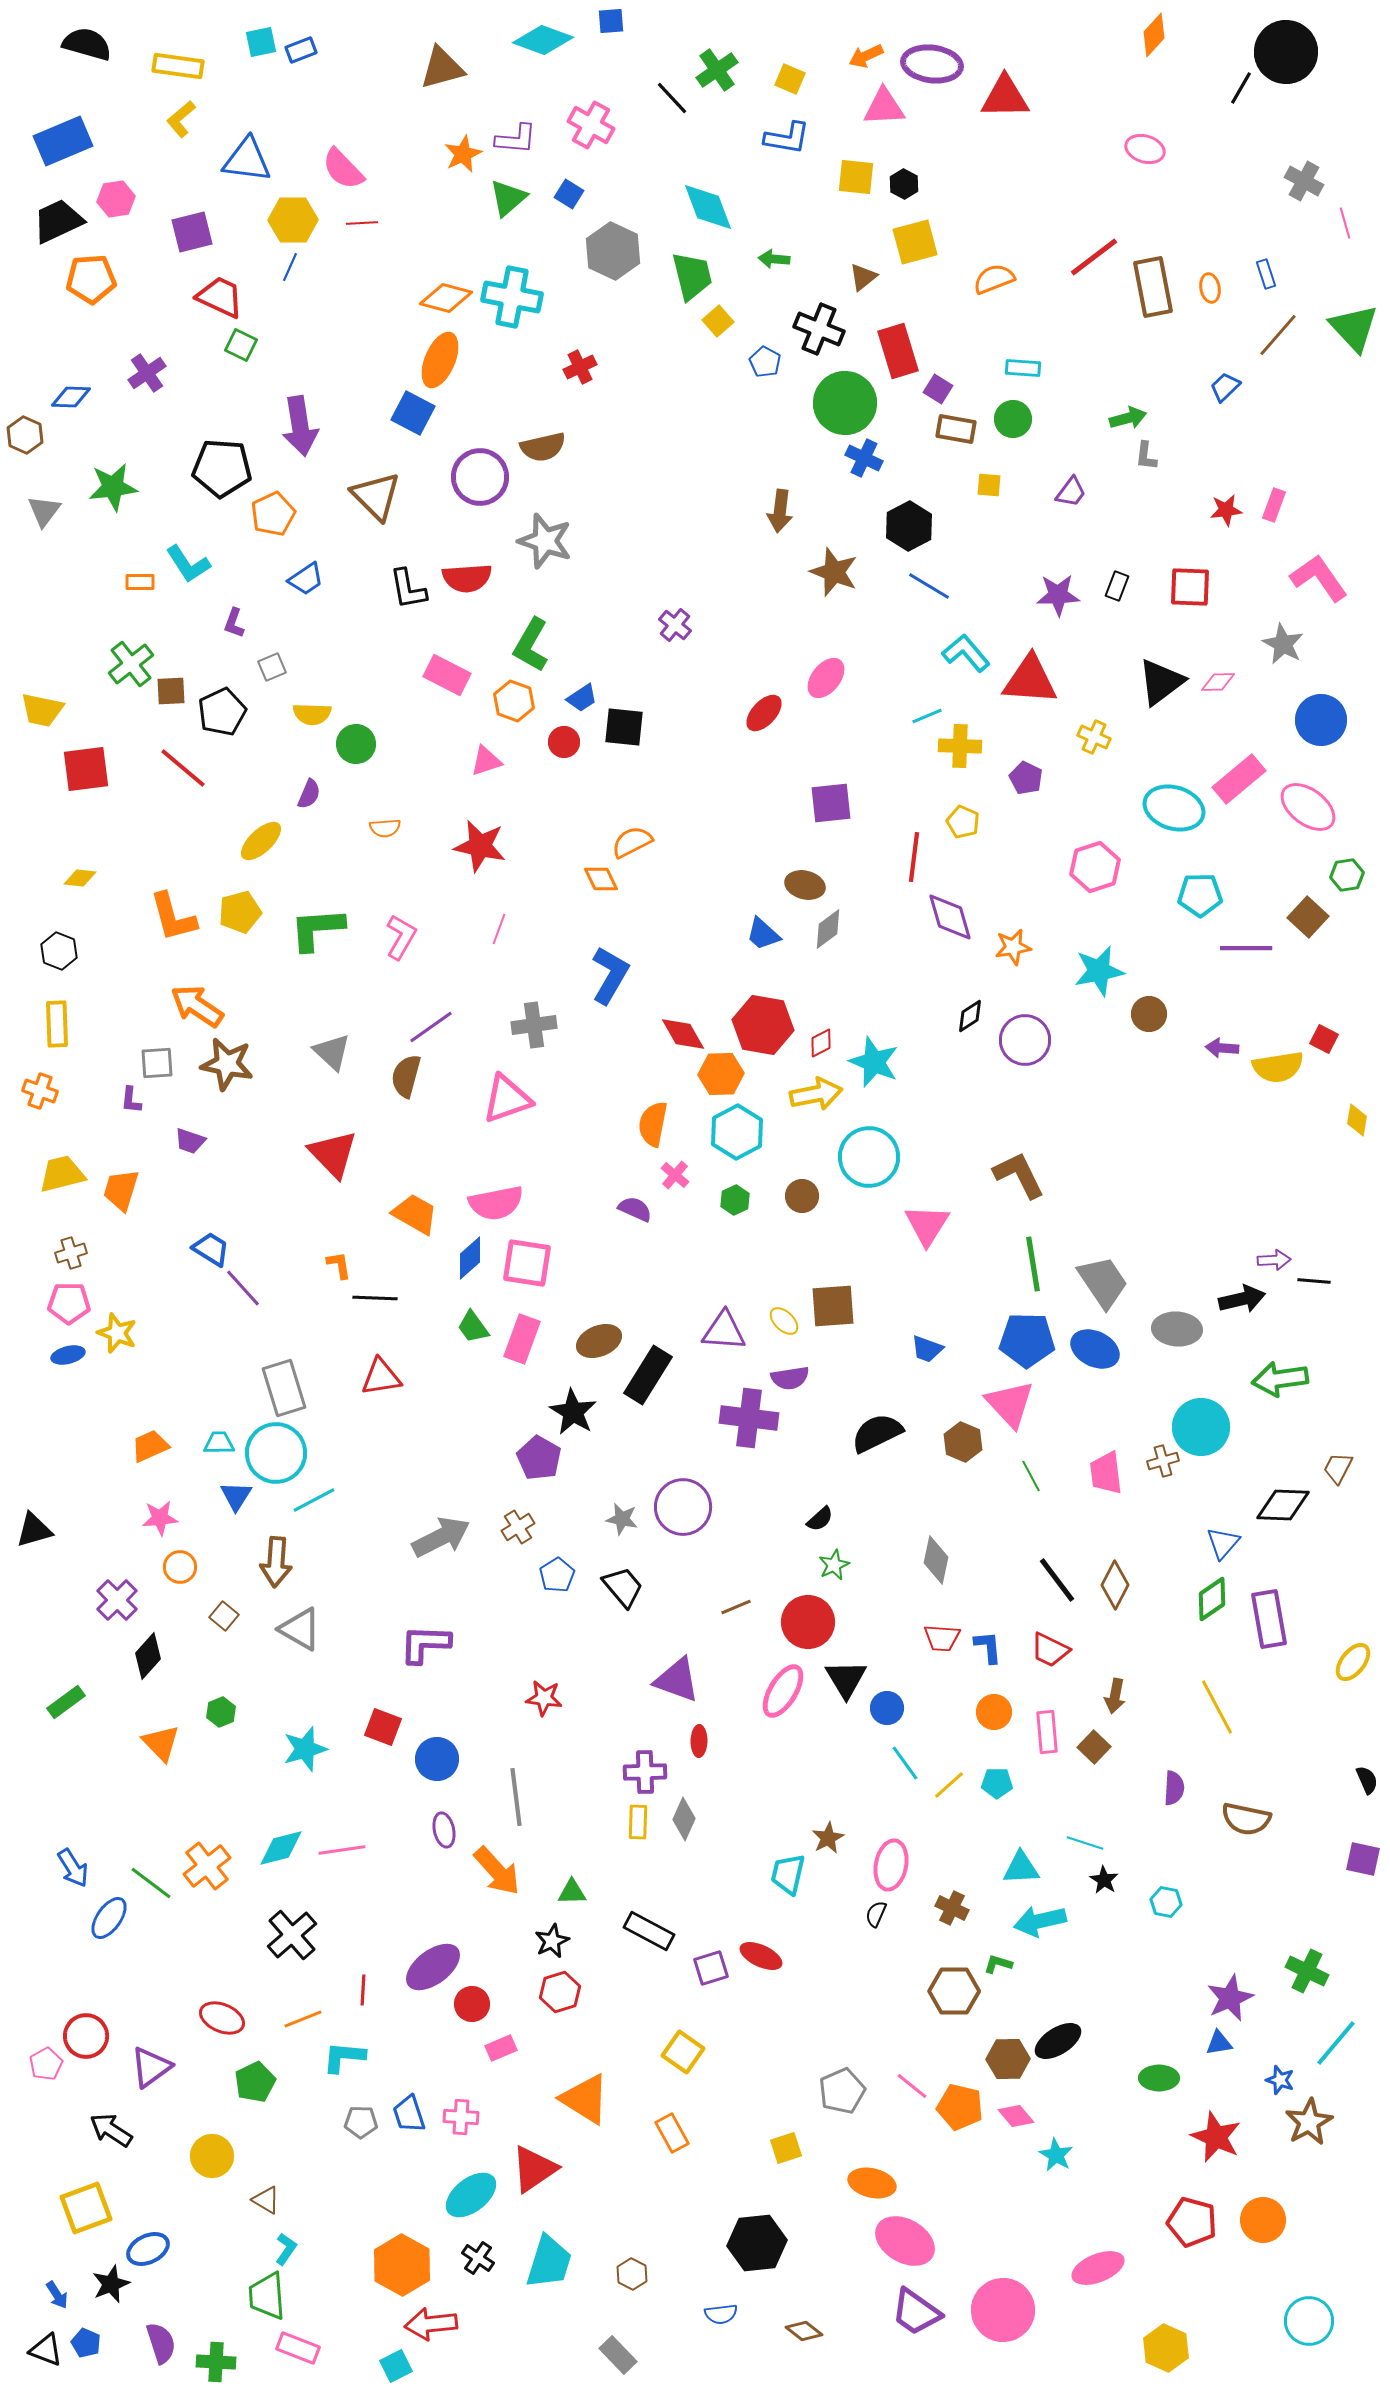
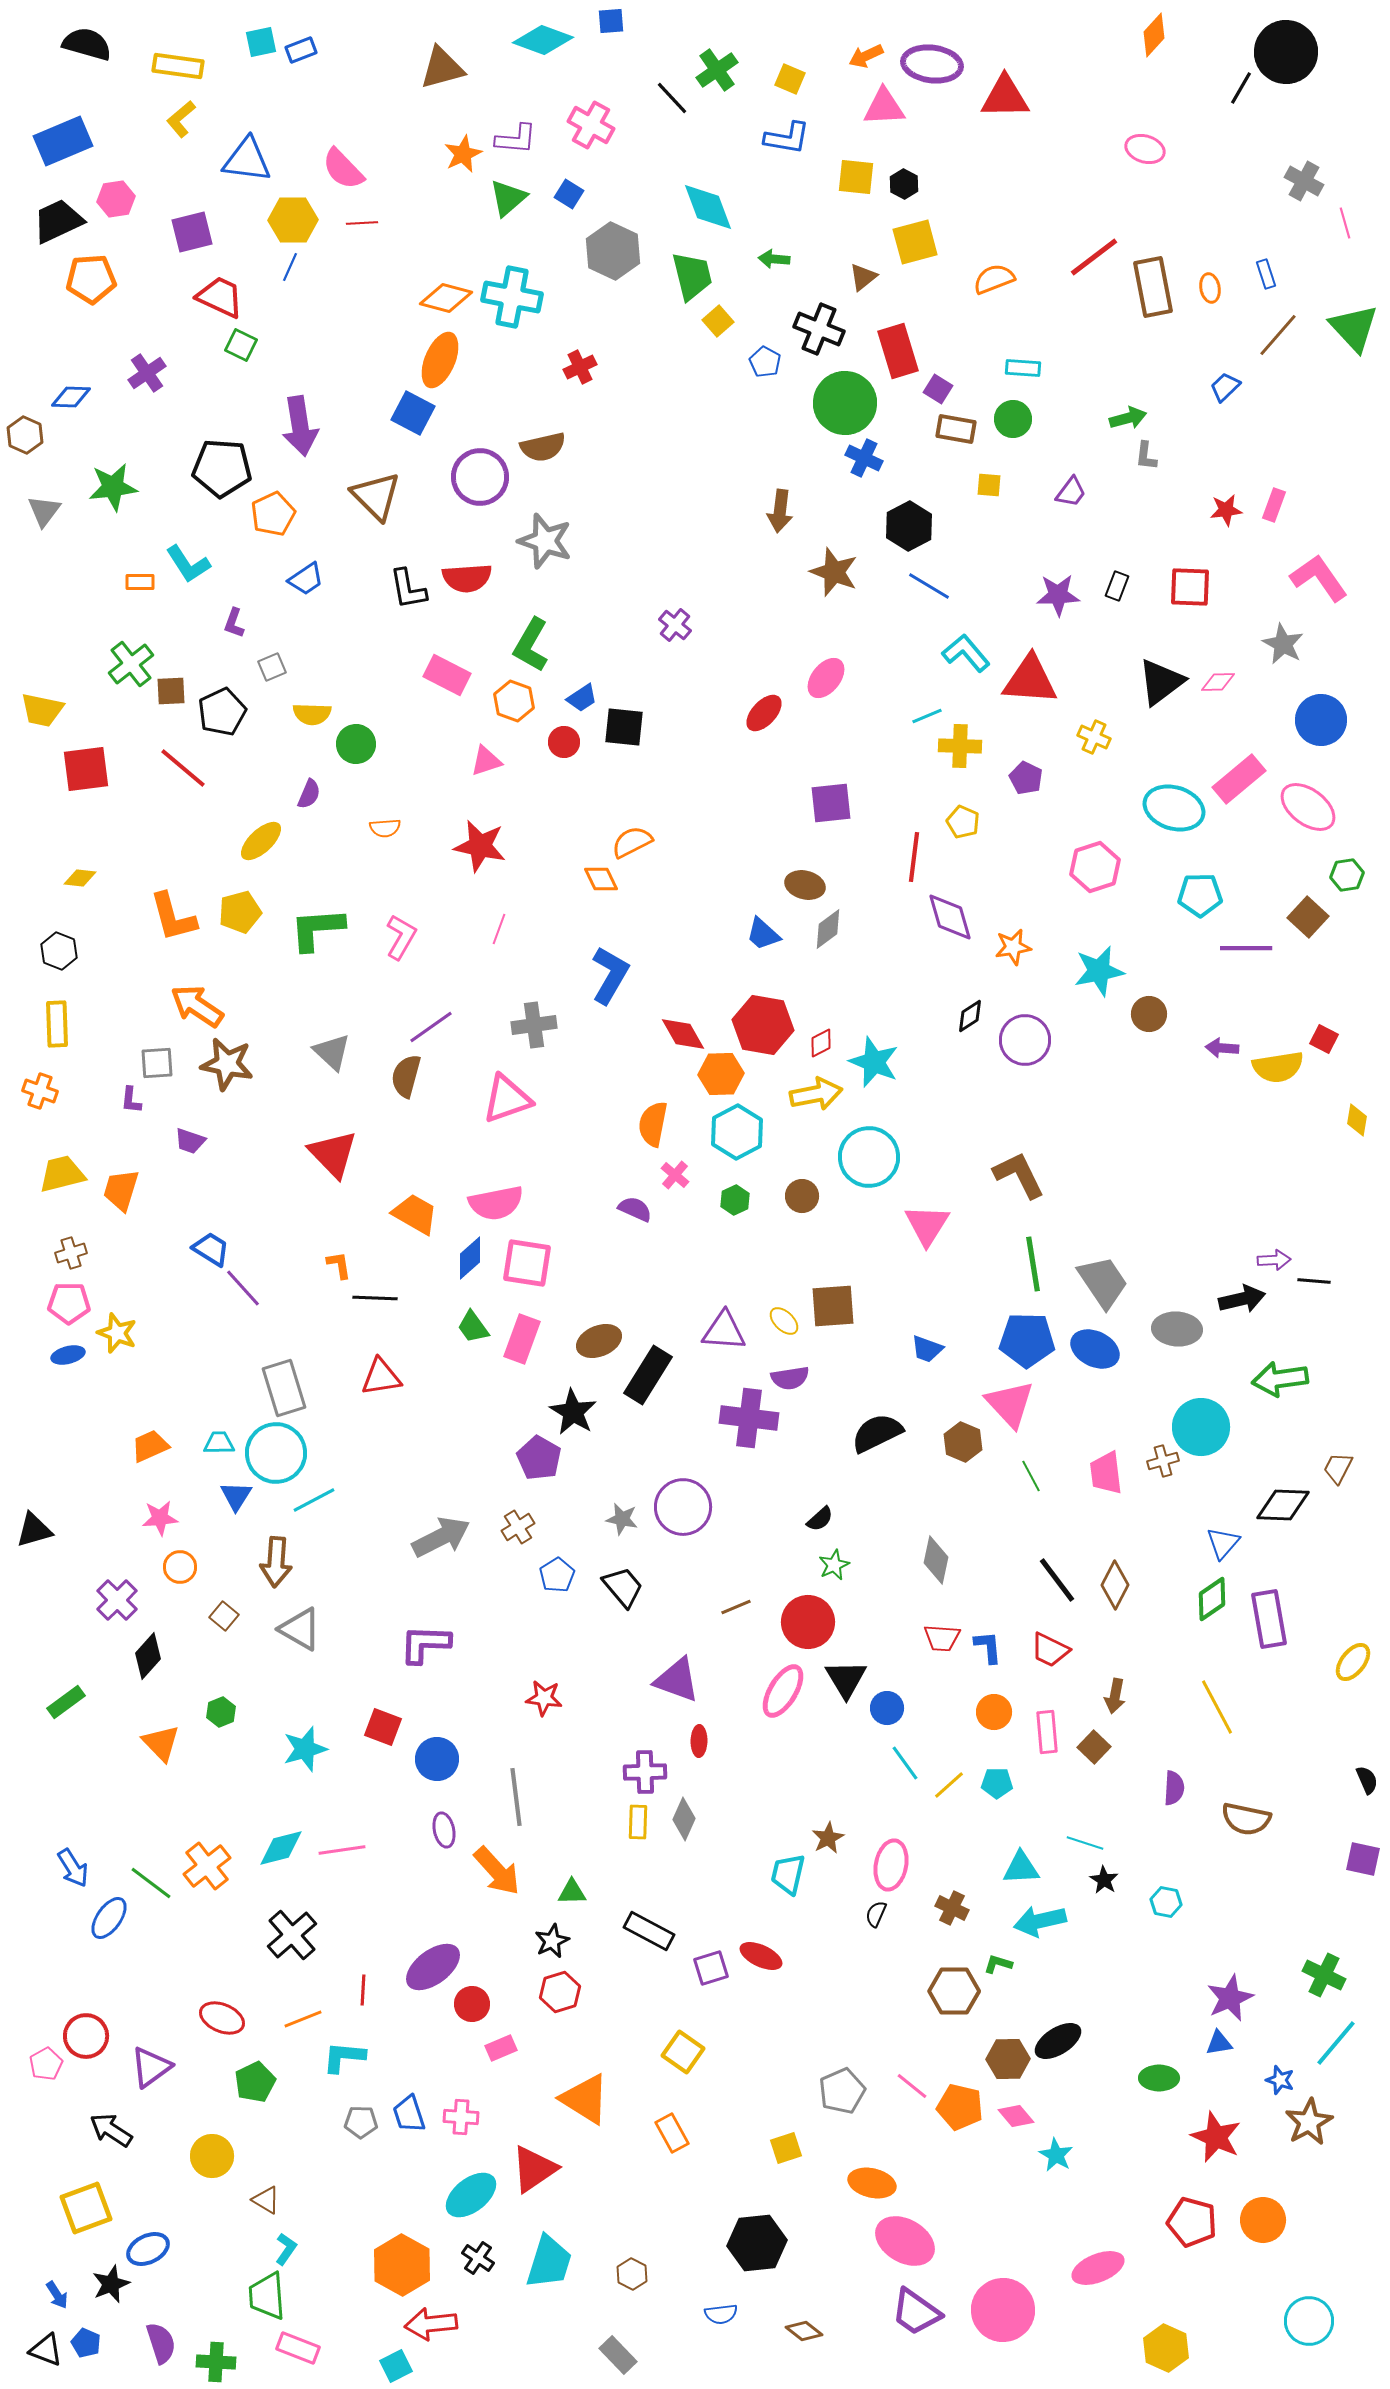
green cross at (1307, 1971): moved 17 px right, 4 px down
